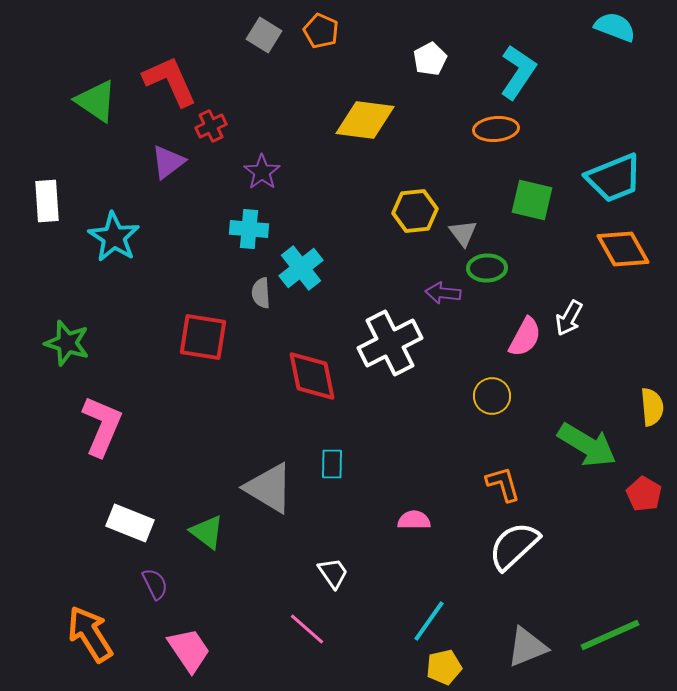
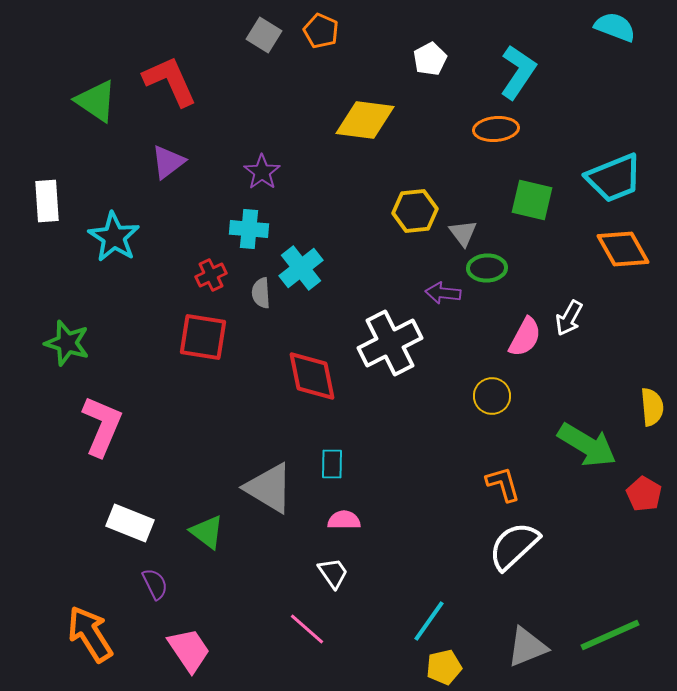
red cross at (211, 126): moved 149 px down
pink semicircle at (414, 520): moved 70 px left
